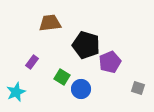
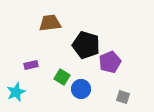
purple rectangle: moved 1 px left, 3 px down; rotated 40 degrees clockwise
gray square: moved 15 px left, 9 px down
